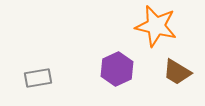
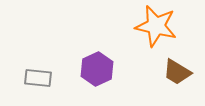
purple hexagon: moved 20 px left
gray rectangle: rotated 16 degrees clockwise
